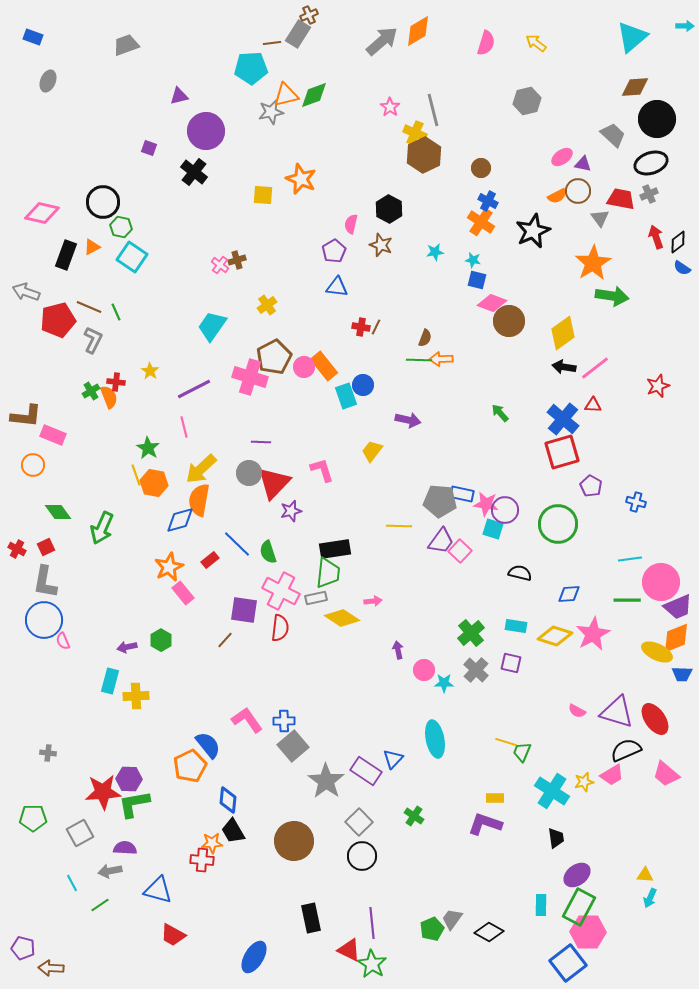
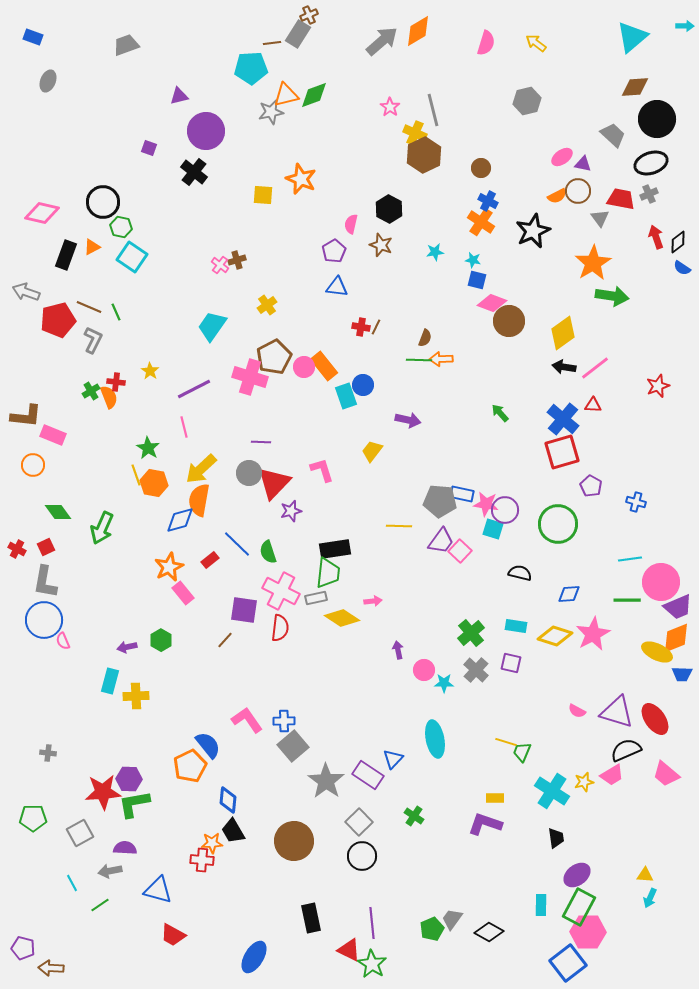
purple rectangle at (366, 771): moved 2 px right, 4 px down
